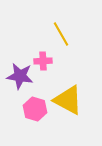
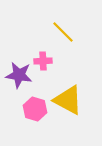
yellow line: moved 2 px right, 2 px up; rotated 15 degrees counterclockwise
purple star: moved 1 px left, 1 px up
